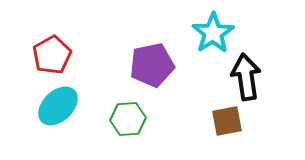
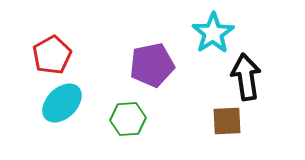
cyan ellipse: moved 4 px right, 3 px up
brown square: rotated 8 degrees clockwise
